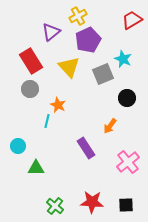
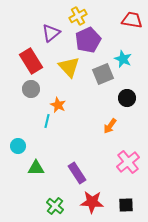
red trapezoid: rotated 40 degrees clockwise
purple triangle: moved 1 px down
gray circle: moved 1 px right
purple rectangle: moved 9 px left, 25 px down
